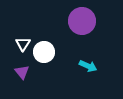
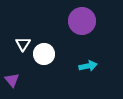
white circle: moved 2 px down
cyan arrow: rotated 36 degrees counterclockwise
purple triangle: moved 10 px left, 8 px down
